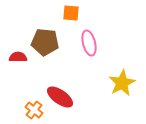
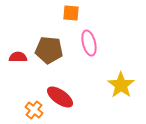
brown pentagon: moved 4 px right, 8 px down
yellow star: moved 1 px left, 2 px down; rotated 8 degrees counterclockwise
